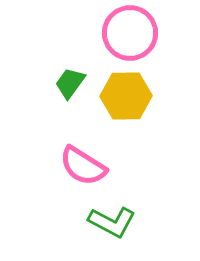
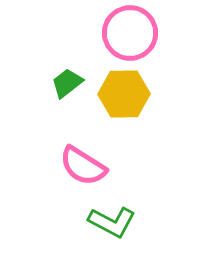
green trapezoid: moved 3 px left; rotated 16 degrees clockwise
yellow hexagon: moved 2 px left, 2 px up
